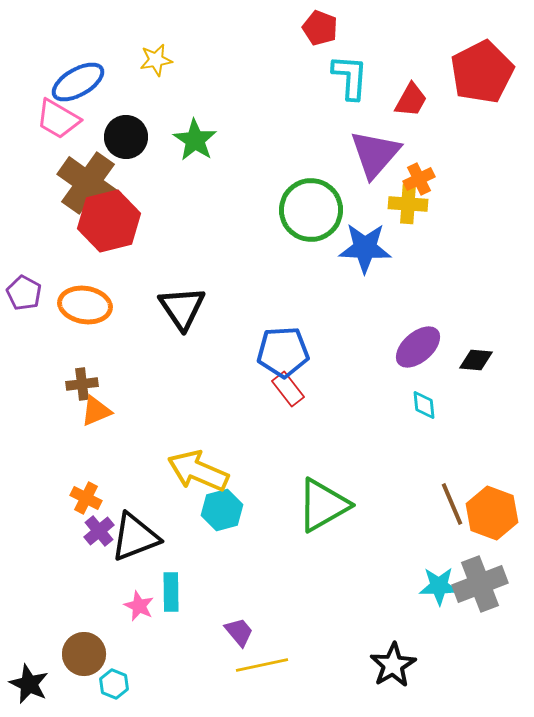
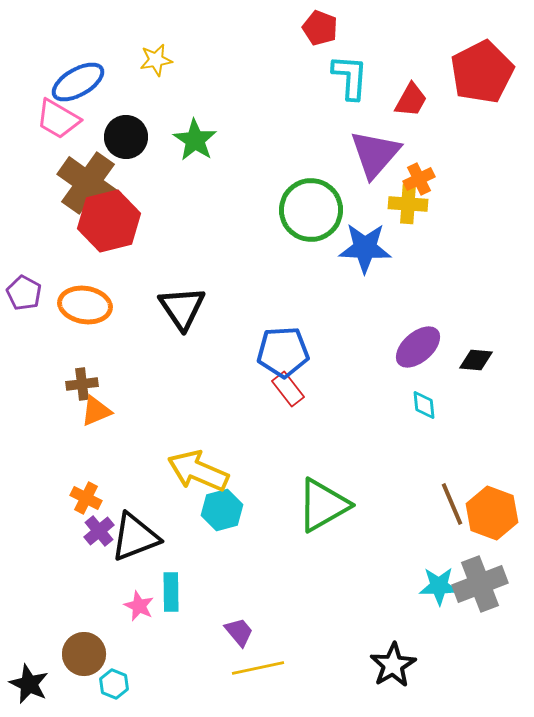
yellow line at (262, 665): moved 4 px left, 3 px down
